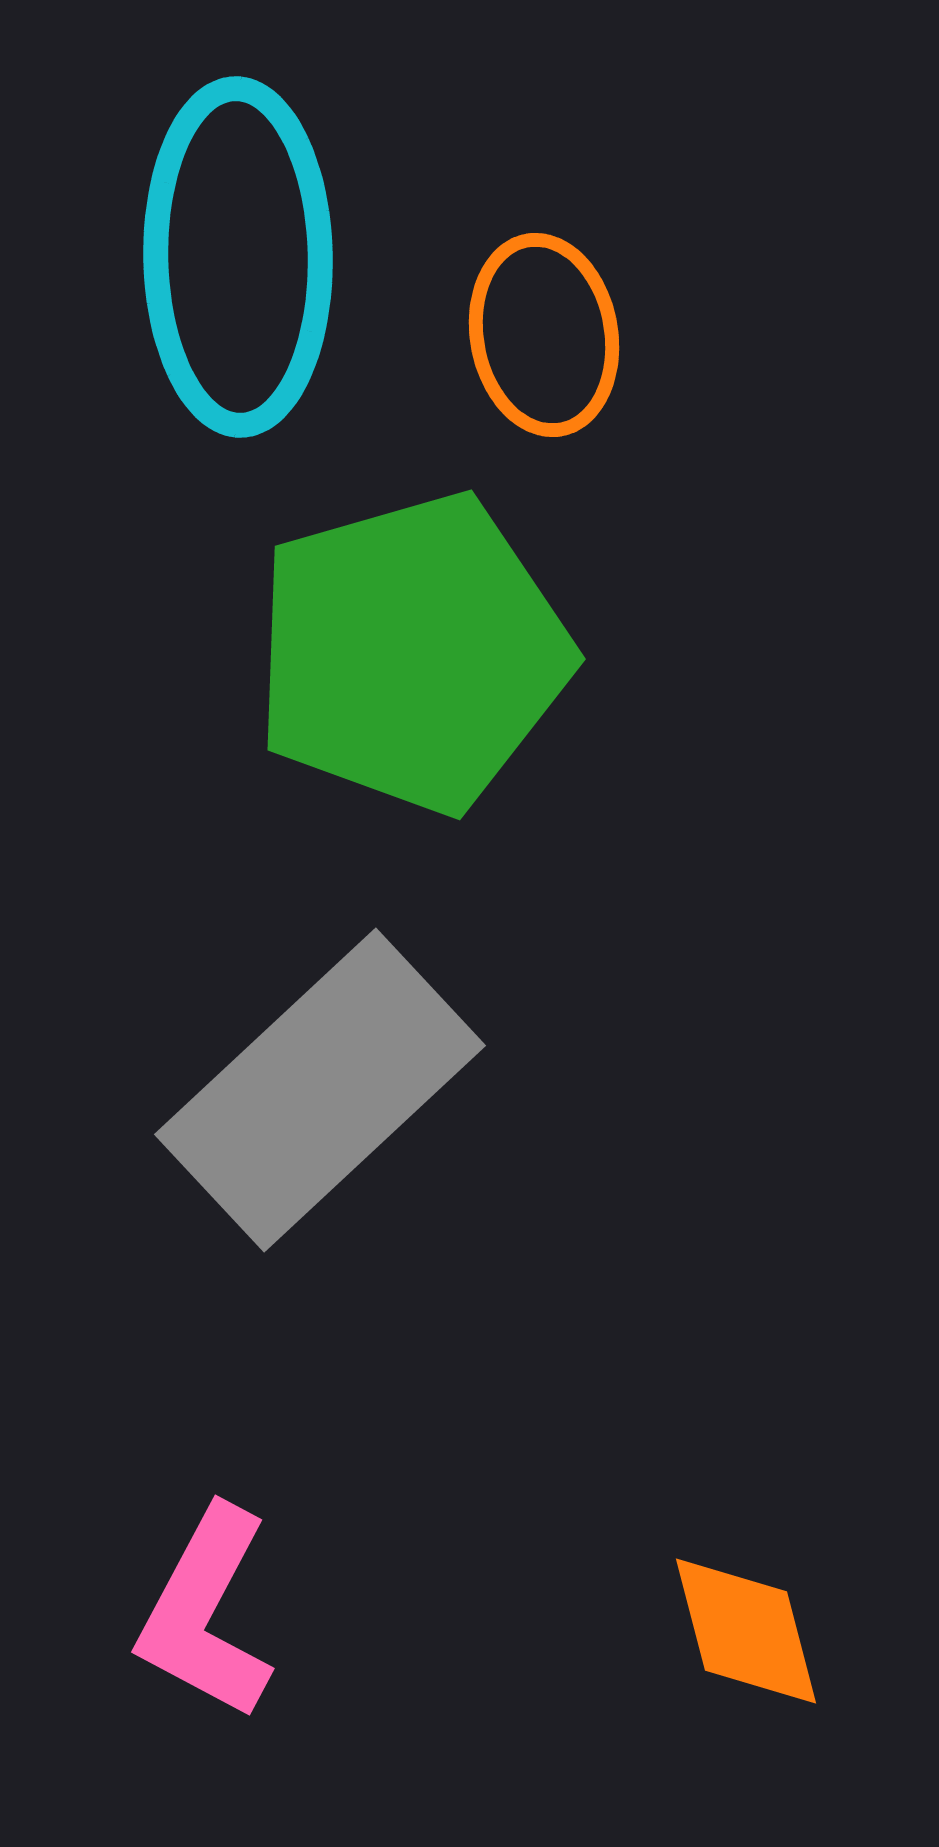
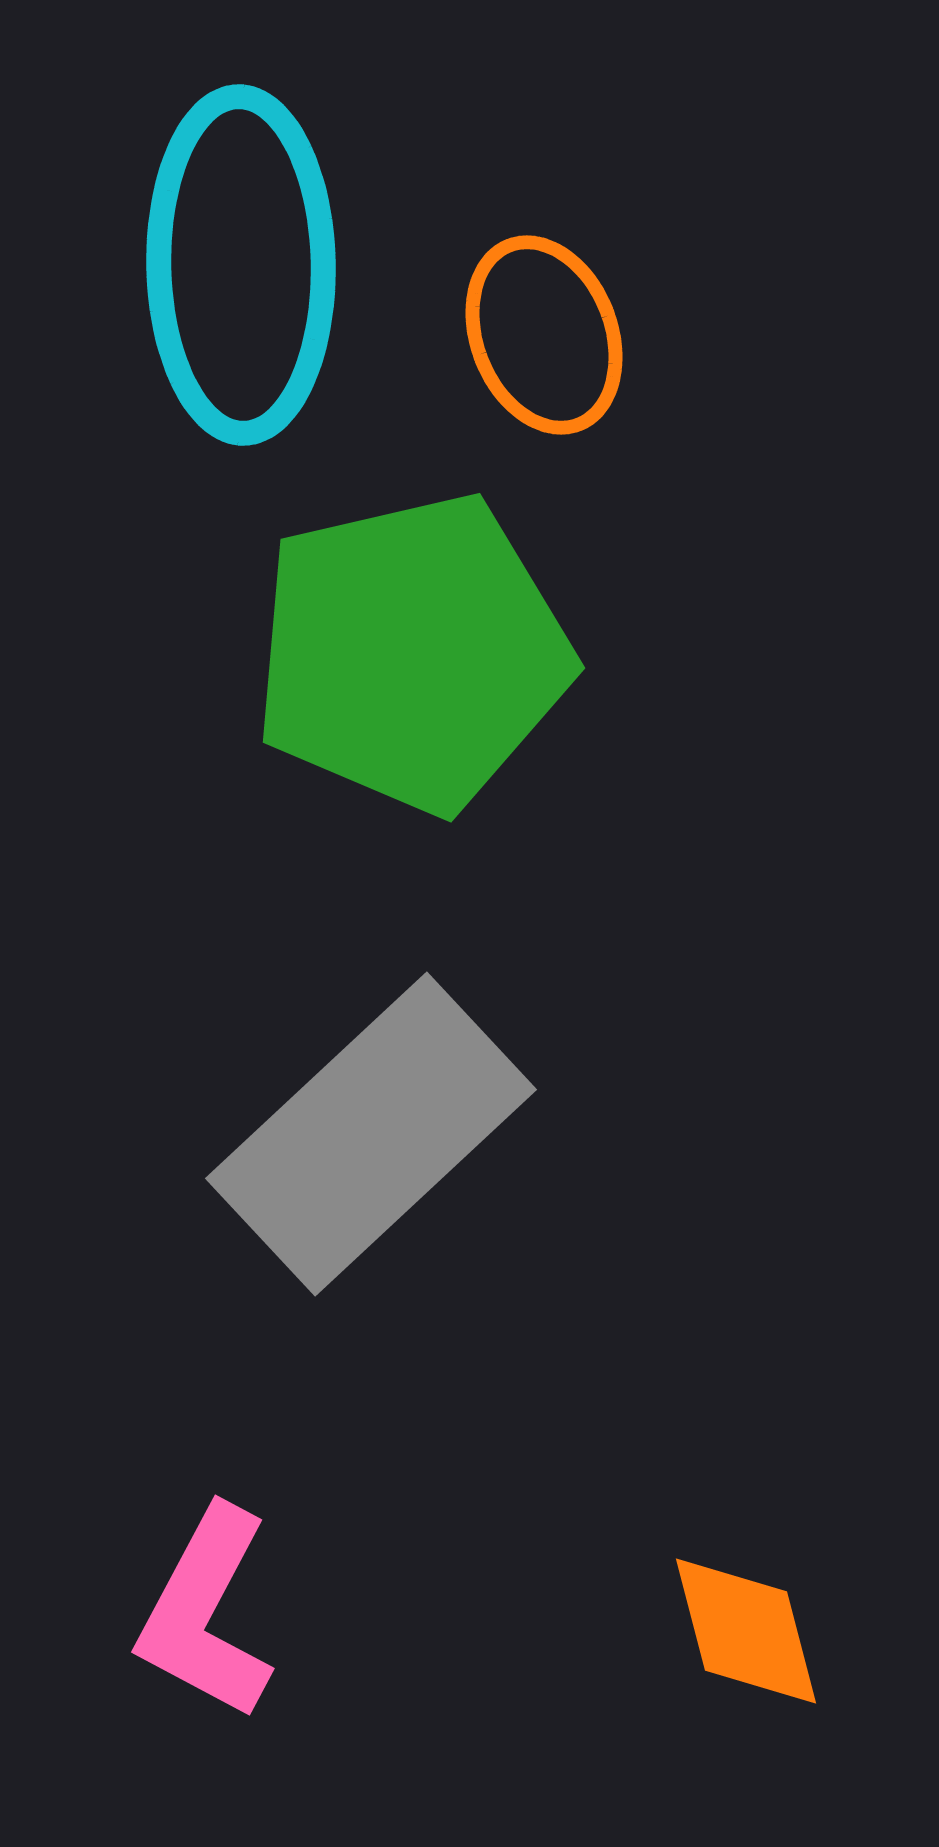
cyan ellipse: moved 3 px right, 8 px down
orange ellipse: rotated 11 degrees counterclockwise
green pentagon: rotated 3 degrees clockwise
gray rectangle: moved 51 px right, 44 px down
